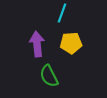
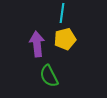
cyan line: rotated 12 degrees counterclockwise
yellow pentagon: moved 6 px left, 4 px up; rotated 10 degrees counterclockwise
